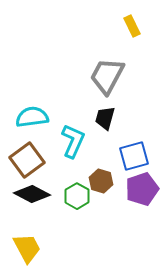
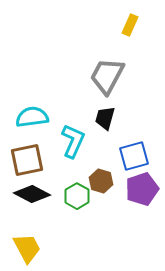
yellow rectangle: moved 2 px left, 1 px up; rotated 50 degrees clockwise
brown square: rotated 24 degrees clockwise
